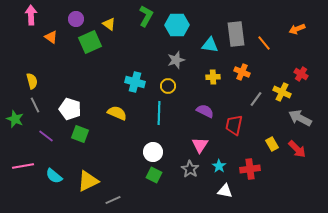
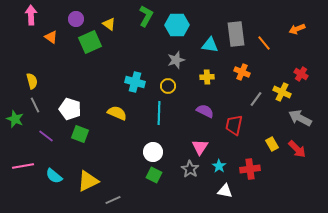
yellow cross at (213, 77): moved 6 px left
pink triangle at (200, 145): moved 2 px down
